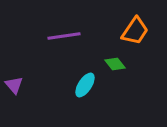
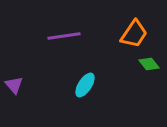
orange trapezoid: moved 1 px left, 3 px down
green diamond: moved 34 px right
